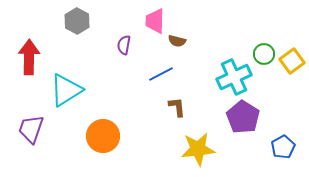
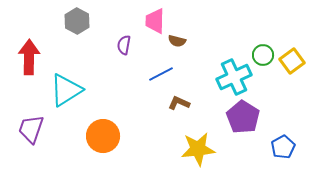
green circle: moved 1 px left, 1 px down
brown L-shape: moved 2 px right, 4 px up; rotated 60 degrees counterclockwise
